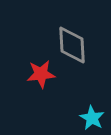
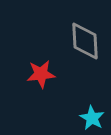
gray diamond: moved 13 px right, 4 px up
